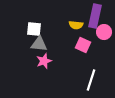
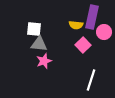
purple rectangle: moved 3 px left, 1 px down
pink square: rotated 21 degrees clockwise
